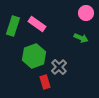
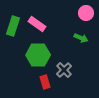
green hexagon: moved 4 px right, 1 px up; rotated 20 degrees clockwise
gray cross: moved 5 px right, 3 px down
